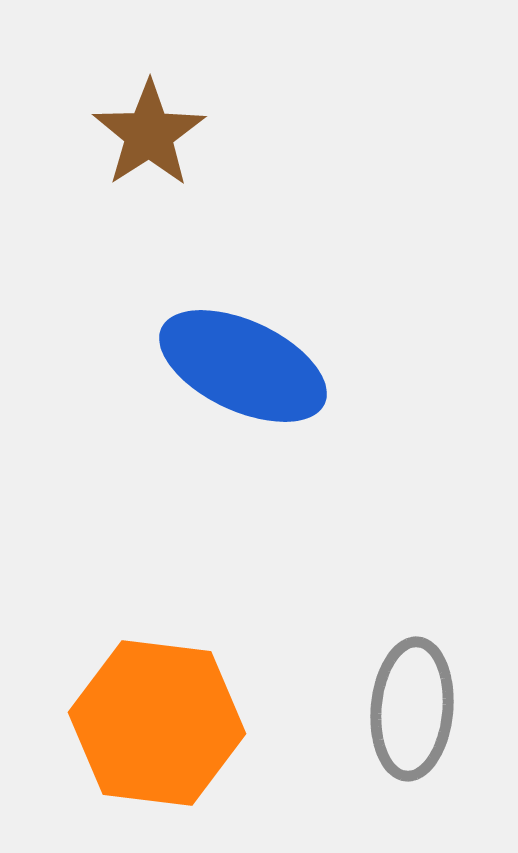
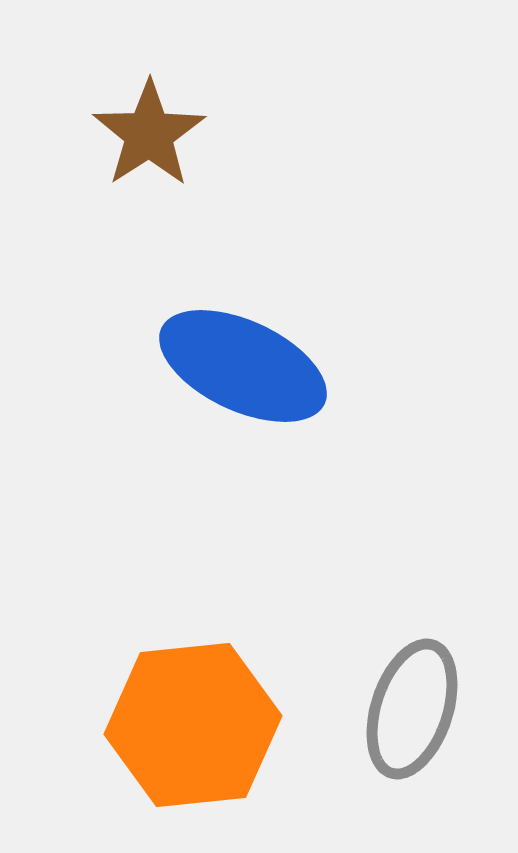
gray ellipse: rotated 13 degrees clockwise
orange hexagon: moved 36 px right, 2 px down; rotated 13 degrees counterclockwise
